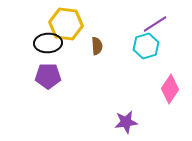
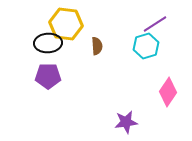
pink diamond: moved 2 px left, 3 px down
